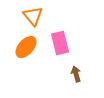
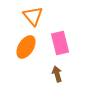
orange ellipse: rotated 10 degrees counterclockwise
brown arrow: moved 19 px left
